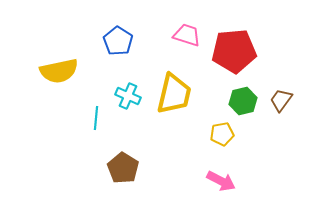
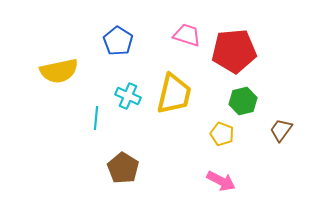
brown trapezoid: moved 30 px down
yellow pentagon: rotated 30 degrees clockwise
